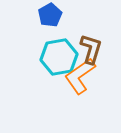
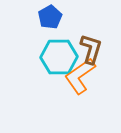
blue pentagon: moved 2 px down
cyan hexagon: rotated 9 degrees clockwise
